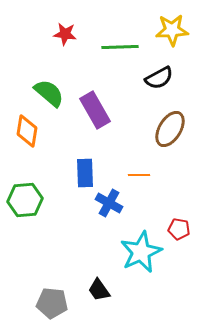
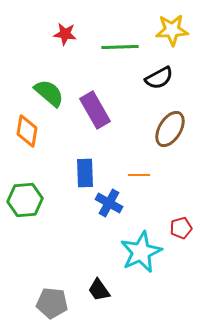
red pentagon: moved 2 px right, 1 px up; rotated 25 degrees counterclockwise
